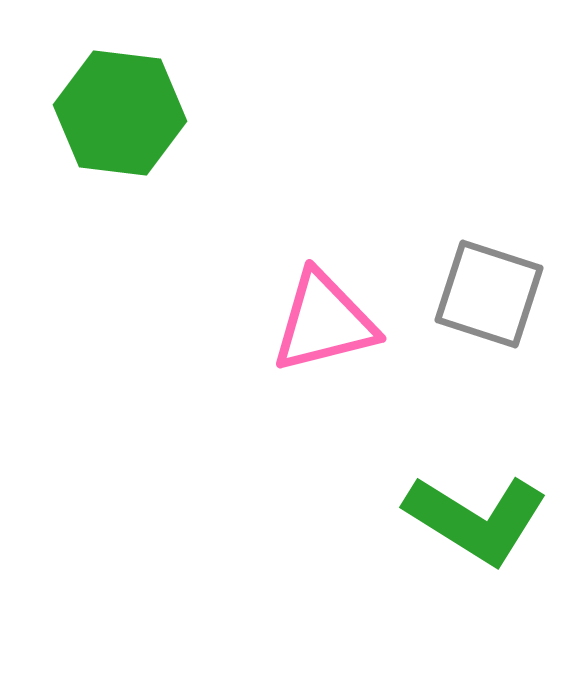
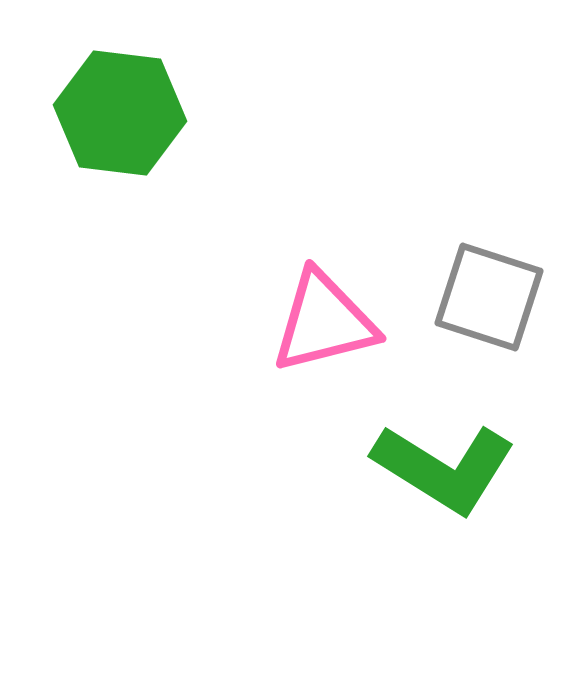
gray square: moved 3 px down
green L-shape: moved 32 px left, 51 px up
